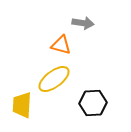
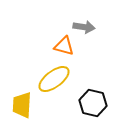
gray arrow: moved 1 px right, 4 px down
orange triangle: moved 3 px right, 1 px down
black hexagon: rotated 16 degrees clockwise
